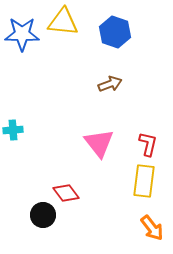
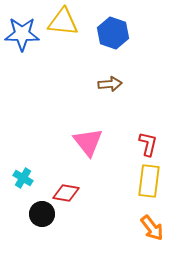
blue hexagon: moved 2 px left, 1 px down
brown arrow: rotated 15 degrees clockwise
cyan cross: moved 10 px right, 48 px down; rotated 36 degrees clockwise
pink triangle: moved 11 px left, 1 px up
yellow rectangle: moved 5 px right
red diamond: rotated 44 degrees counterclockwise
black circle: moved 1 px left, 1 px up
